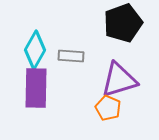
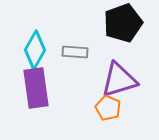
gray rectangle: moved 4 px right, 4 px up
purple rectangle: rotated 9 degrees counterclockwise
